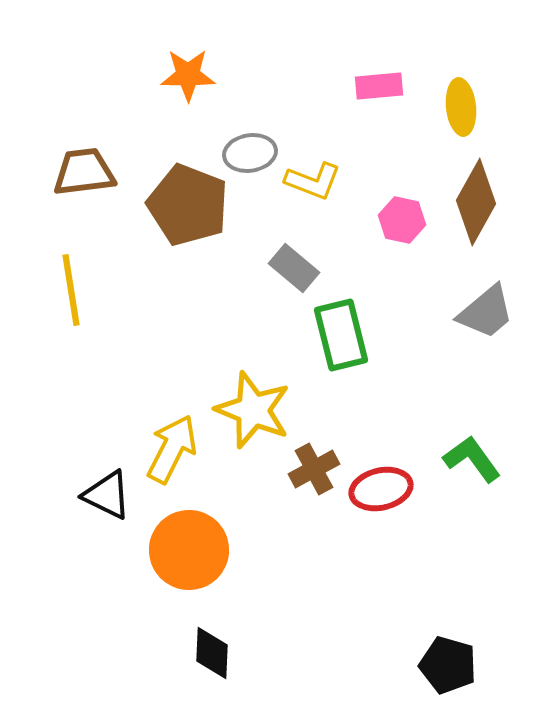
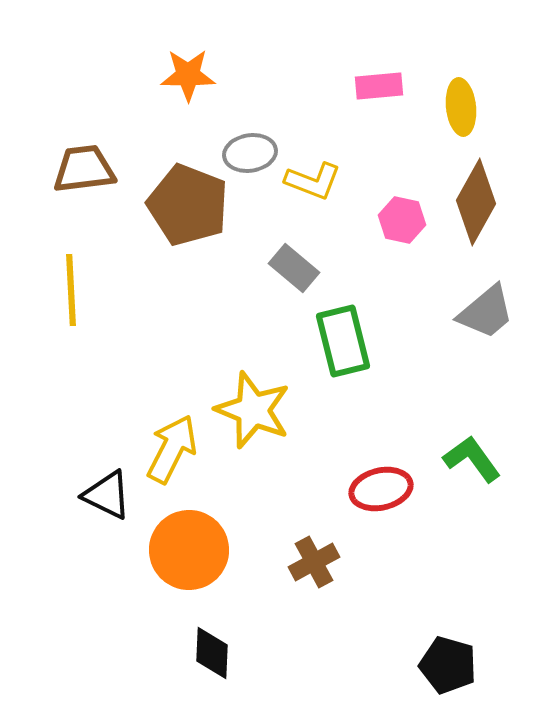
brown trapezoid: moved 3 px up
yellow line: rotated 6 degrees clockwise
green rectangle: moved 2 px right, 6 px down
brown cross: moved 93 px down
